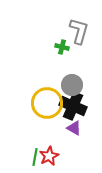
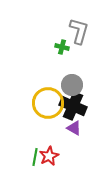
yellow circle: moved 1 px right
